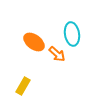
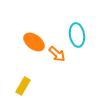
cyan ellipse: moved 5 px right, 1 px down
